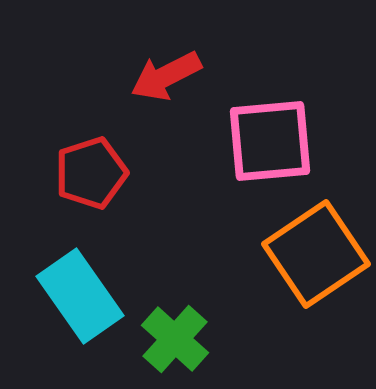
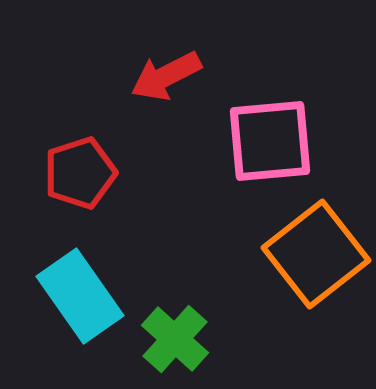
red pentagon: moved 11 px left
orange square: rotated 4 degrees counterclockwise
